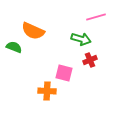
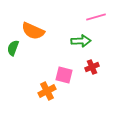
green arrow: moved 2 px down; rotated 18 degrees counterclockwise
green semicircle: moved 1 px left, 1 px down; rotated 91 degrees counterclockwise
red cross: moved 2 px right, 7 px down
pink square: moved 2 px down
orange cross: rotated 30 degrees counterclockwise
